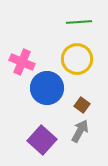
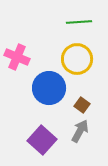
pink cross: moved 5 px left, 5 px up
blue circle: moved 2 px right
